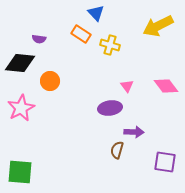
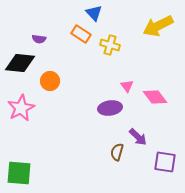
blue triangle: moved 2 px left
pink diamond: moved 11 px left, 11 px down
purple arrow: moved 4 px right, 5 px down; rotated 42 degrees clockwise
brown semicircle: moved 2 px down
green square: moved 1 px left, 1 px down
